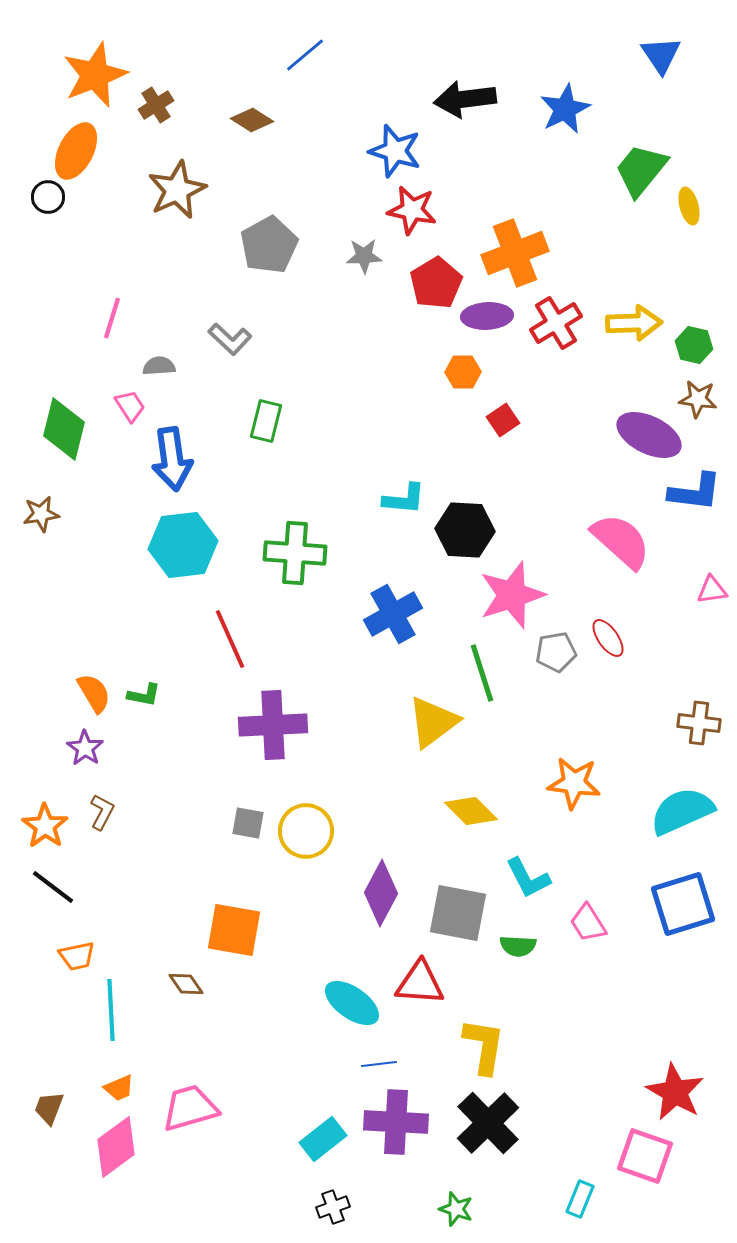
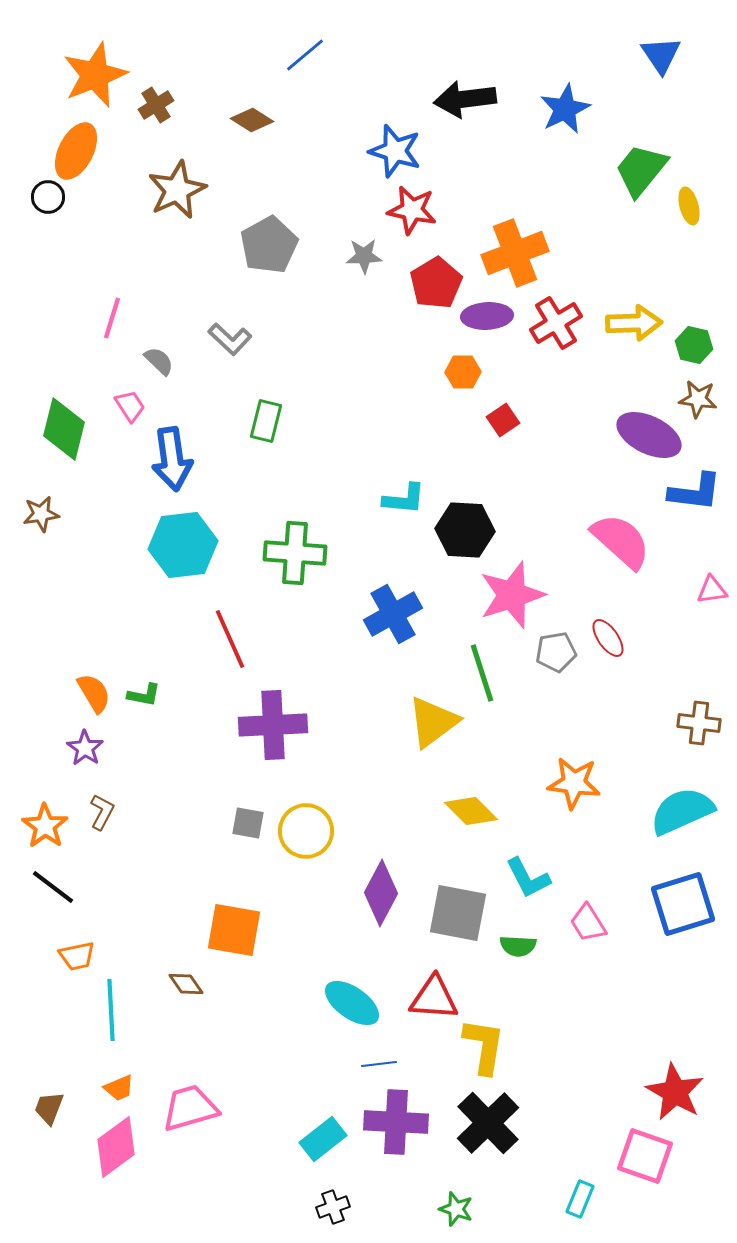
gray semicircle at (159, 366): moved 5 px up; rotated 48 degrees clockwise
red triangle at (420, 983): moved 14 px right, 15 px down
